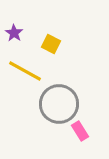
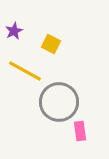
purple star: moved 2 px up; rotated 12 degrees clockwise
gray circle: moved 2 px up
pink rectangle: rotated 24 degrees clockwise
